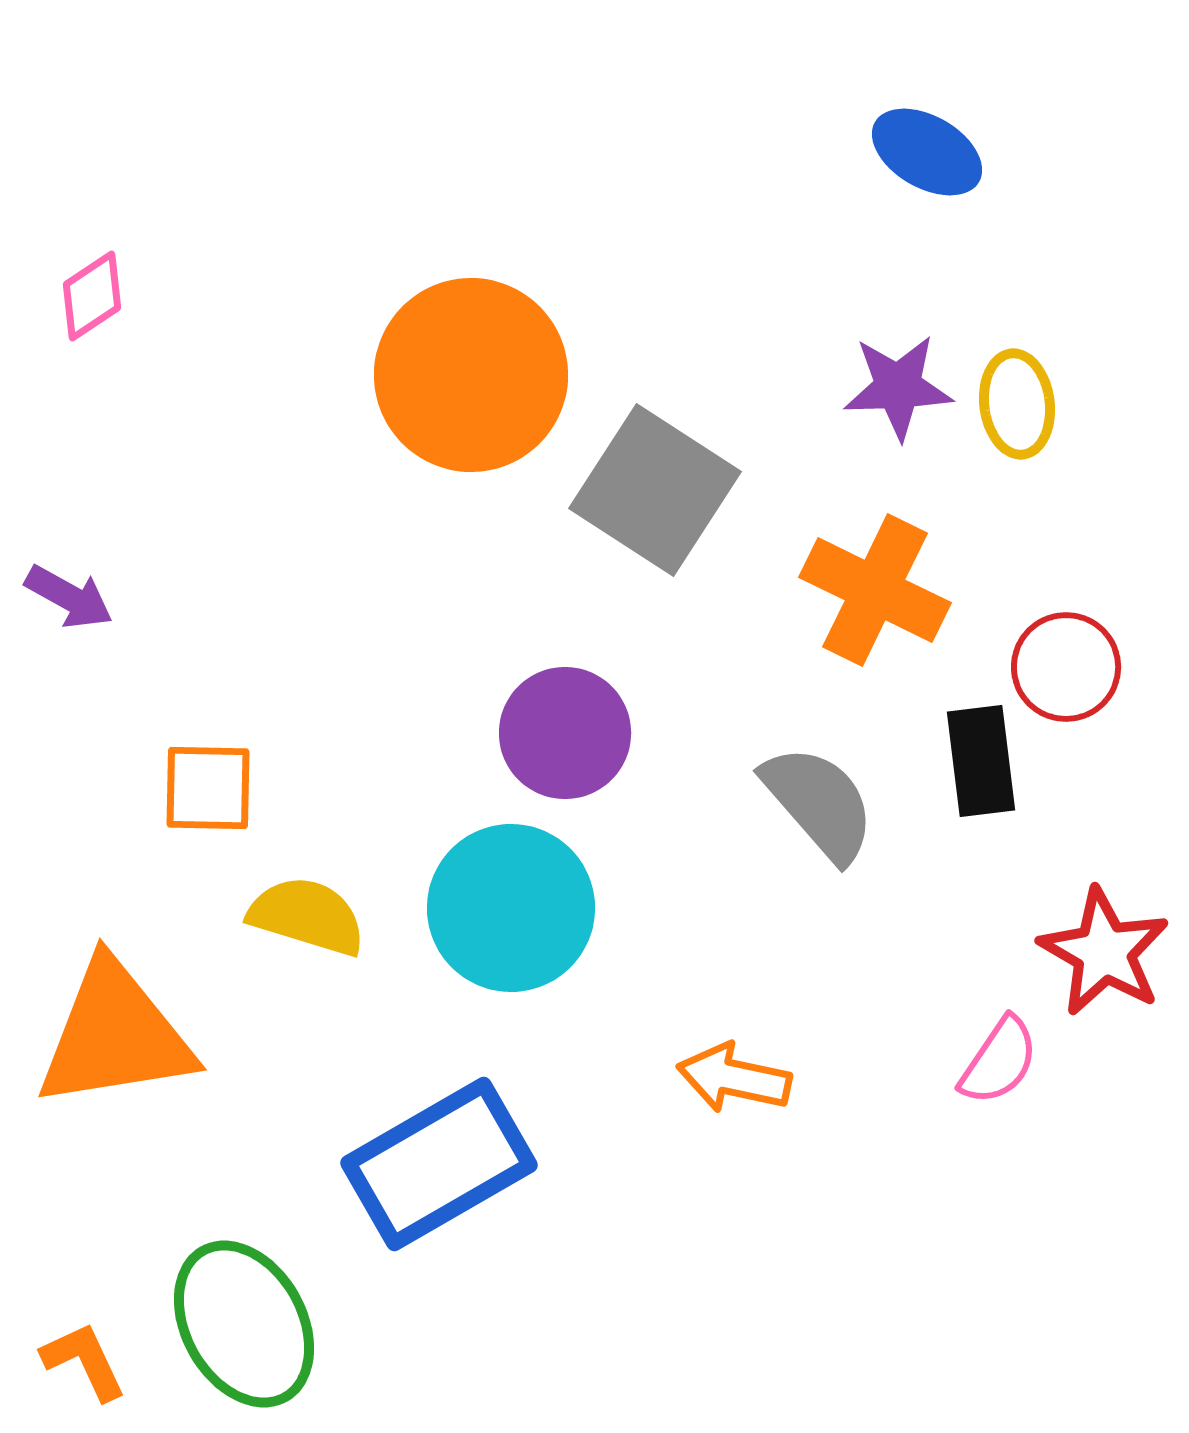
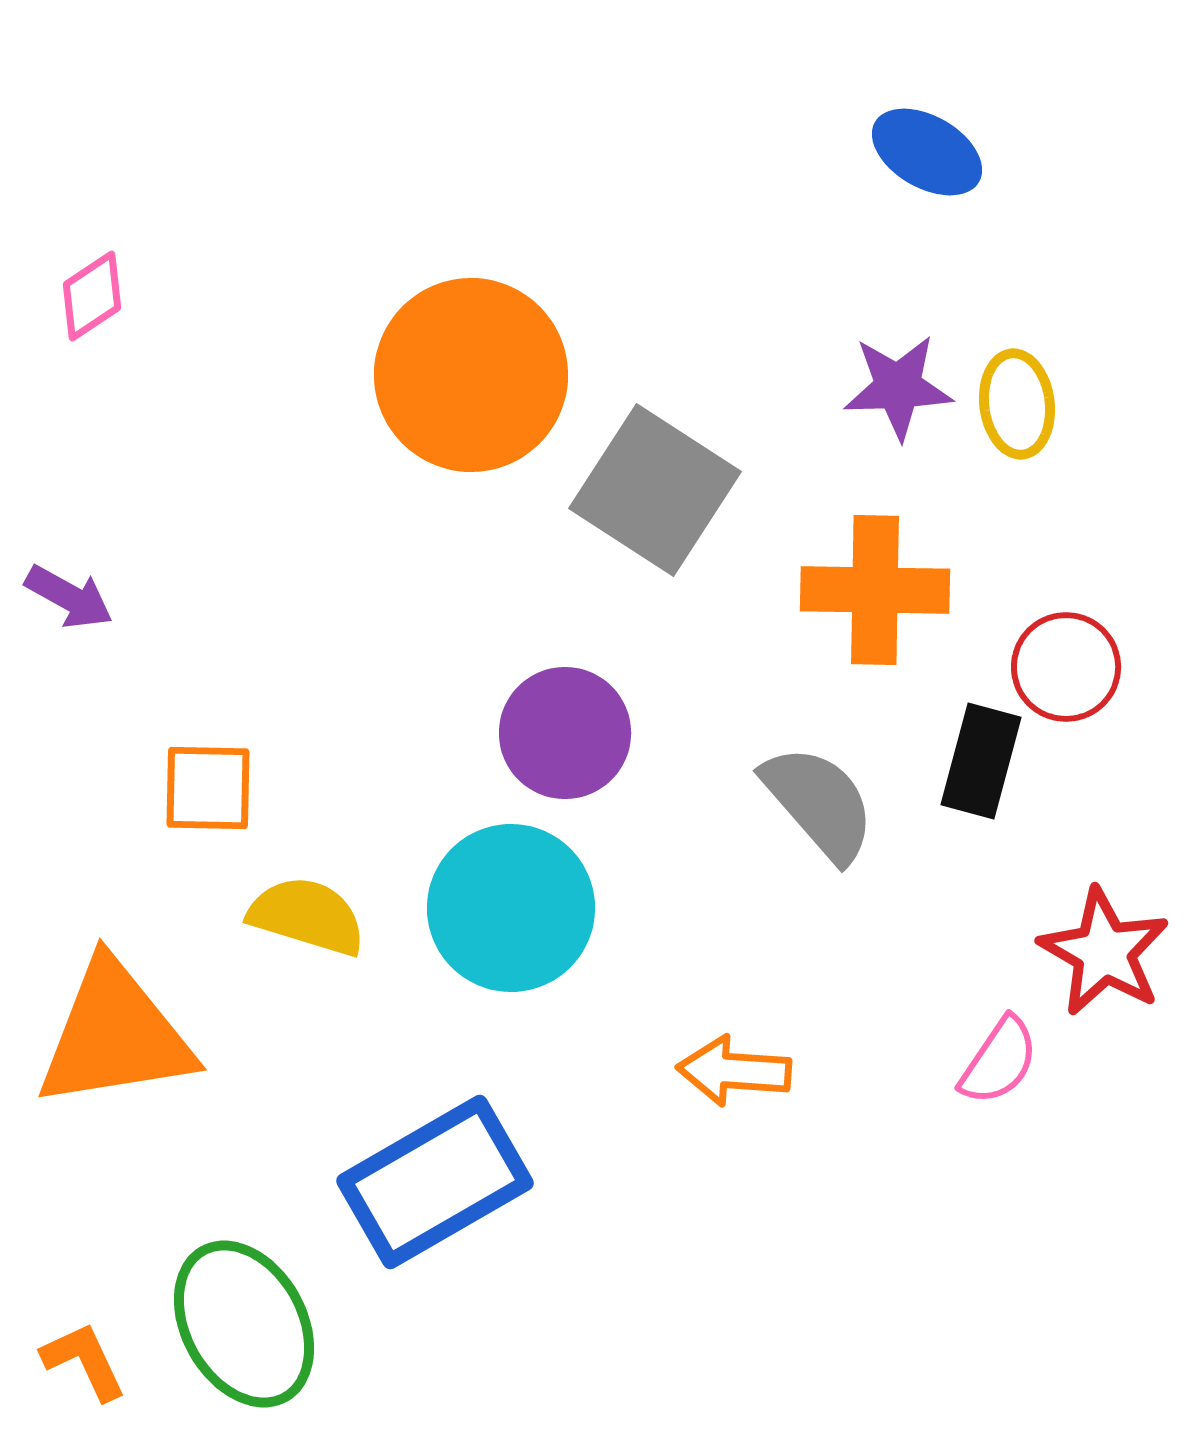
orange cross: rotated 25 degrees counterclockwise
black rectangle: rotated 22 degrees clockwise
orange arrow: moved 7 px up; rotated 8 degrees counterclockwise
blue rectangle: moved 4 px left, 18 px down
